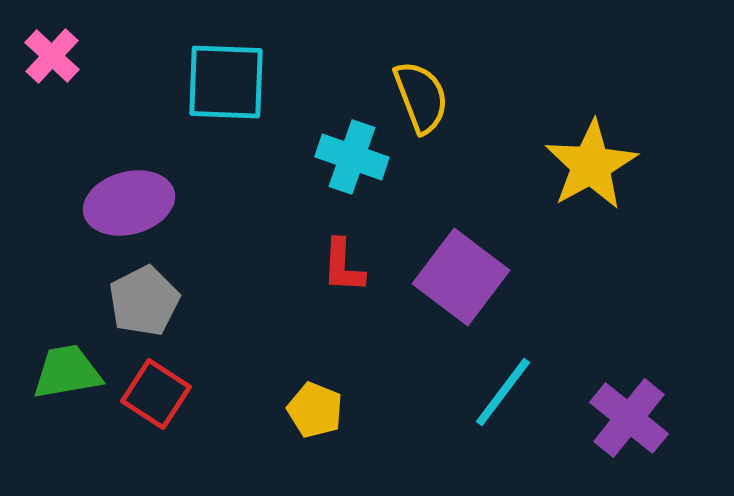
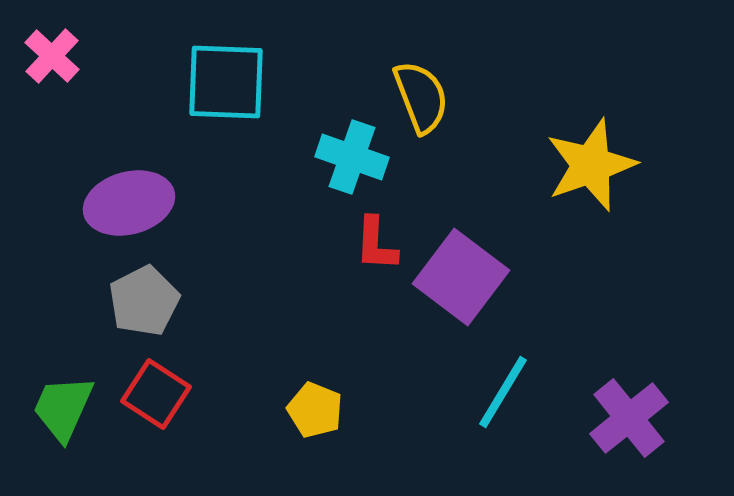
yellow star: rotated 10 degrees clockwise
red L-shape: moved 33 px right, 22 px up
green trapezoid: moved 4 px left, 36 px down; rotated 56 degrees counterclockwise
cyan line: rotated 6 degrees counterclockwise
purple cross: rotated 12 degrees clockwise
